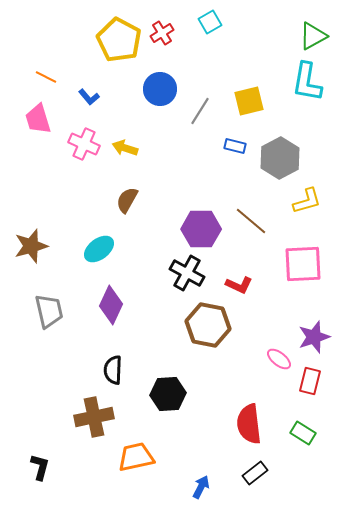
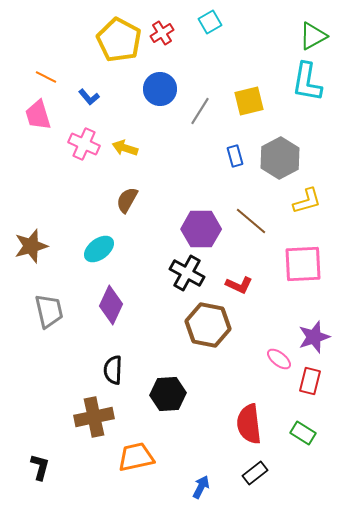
pink trapezoid: moved 4 px up
blue rectangle: moved 10 px down; rotated 60 degrees clockwise
